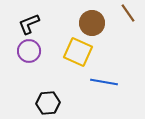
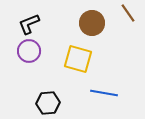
yellow square: moved 7 px down; rotated 8 degrees counterclockwise
blue line: moved 11 px down
